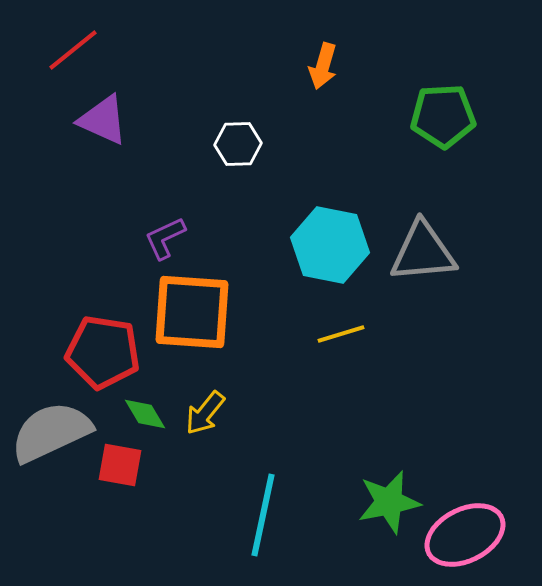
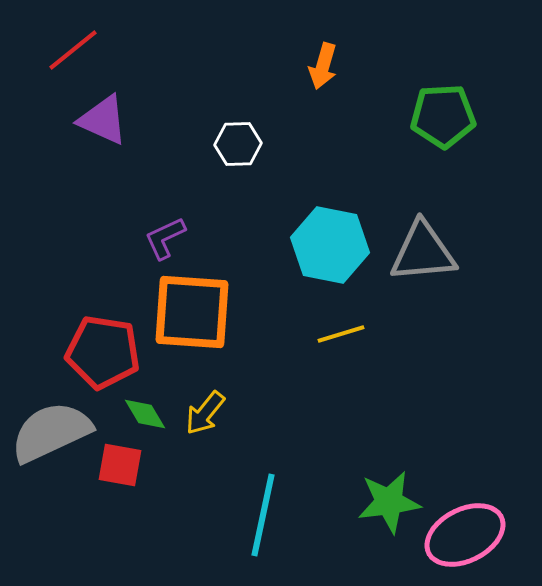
green star: rotated 4 degrees clockwise
